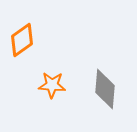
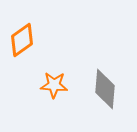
orange star: moved 2 px right
